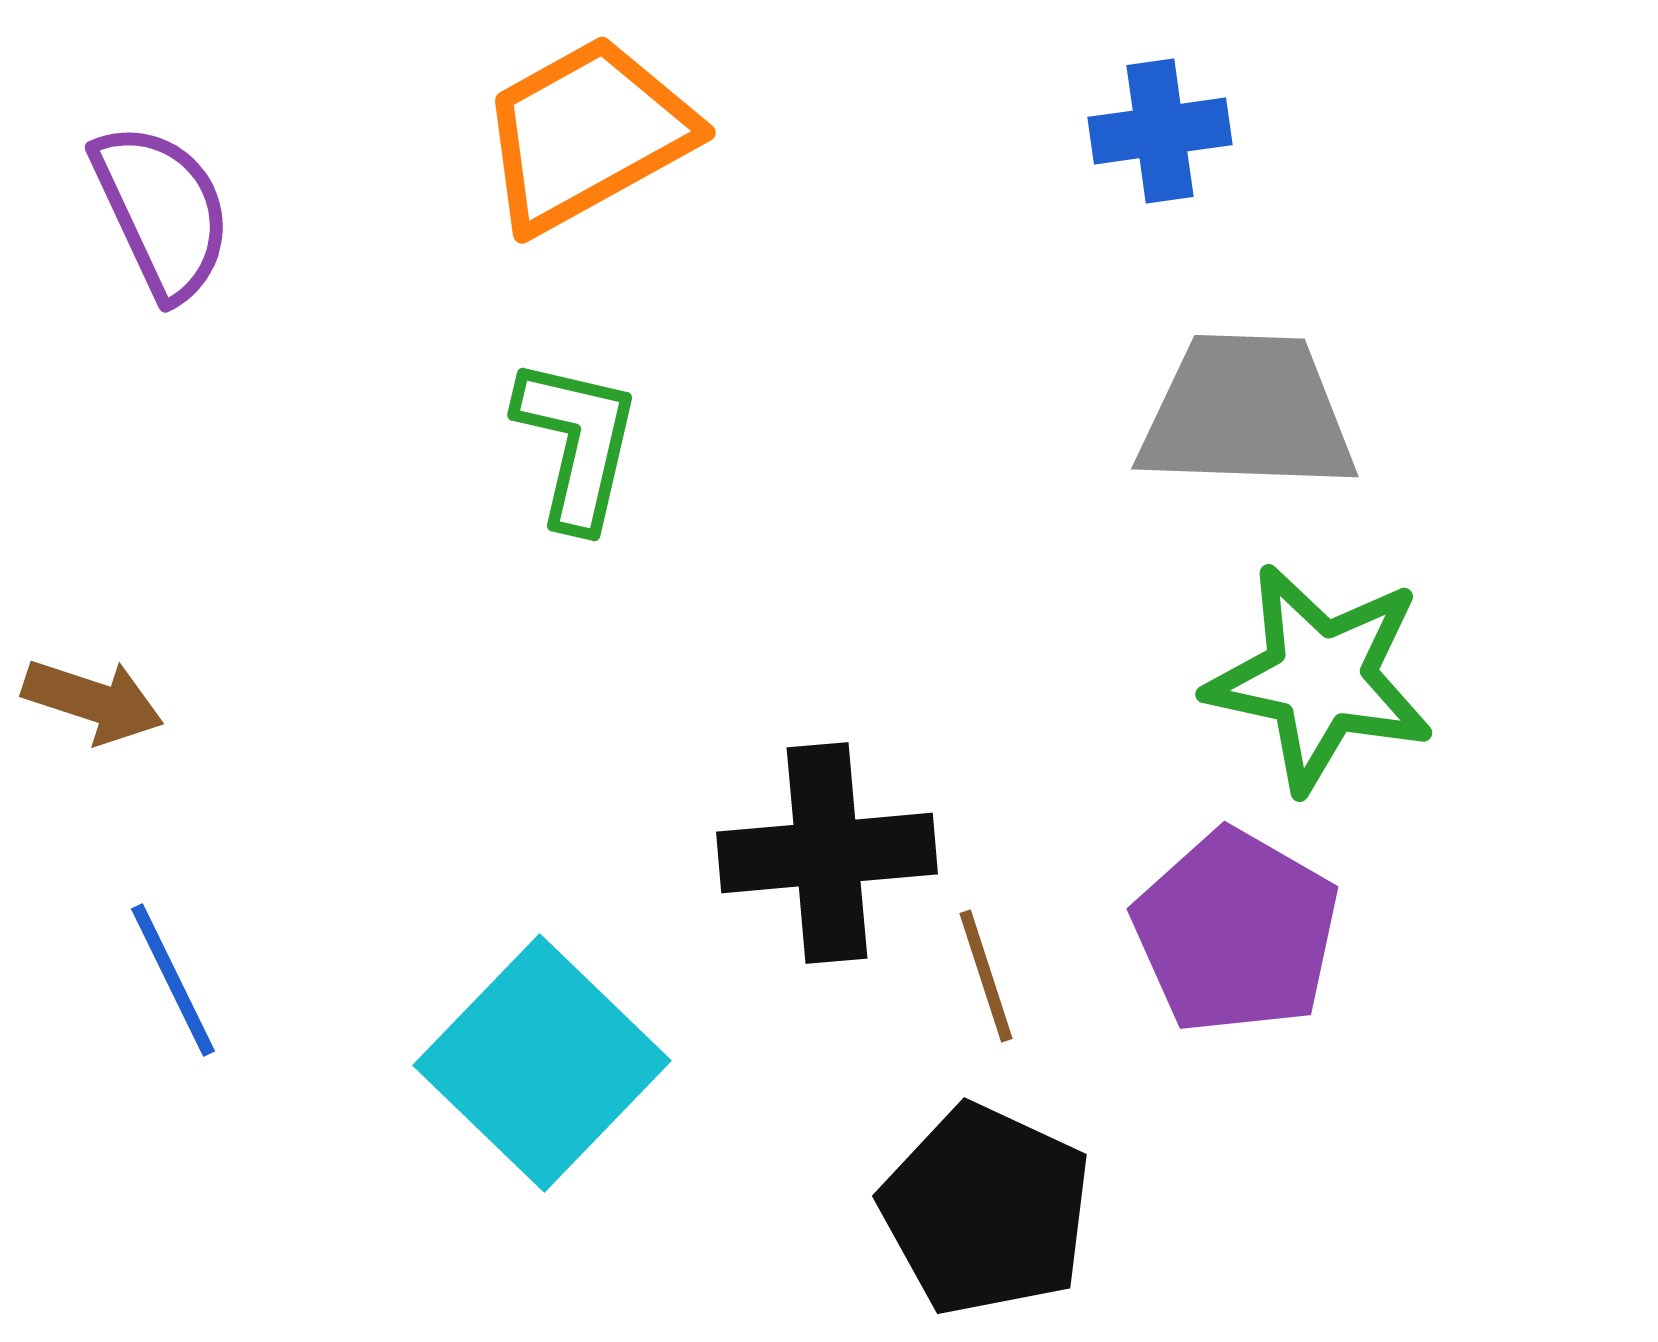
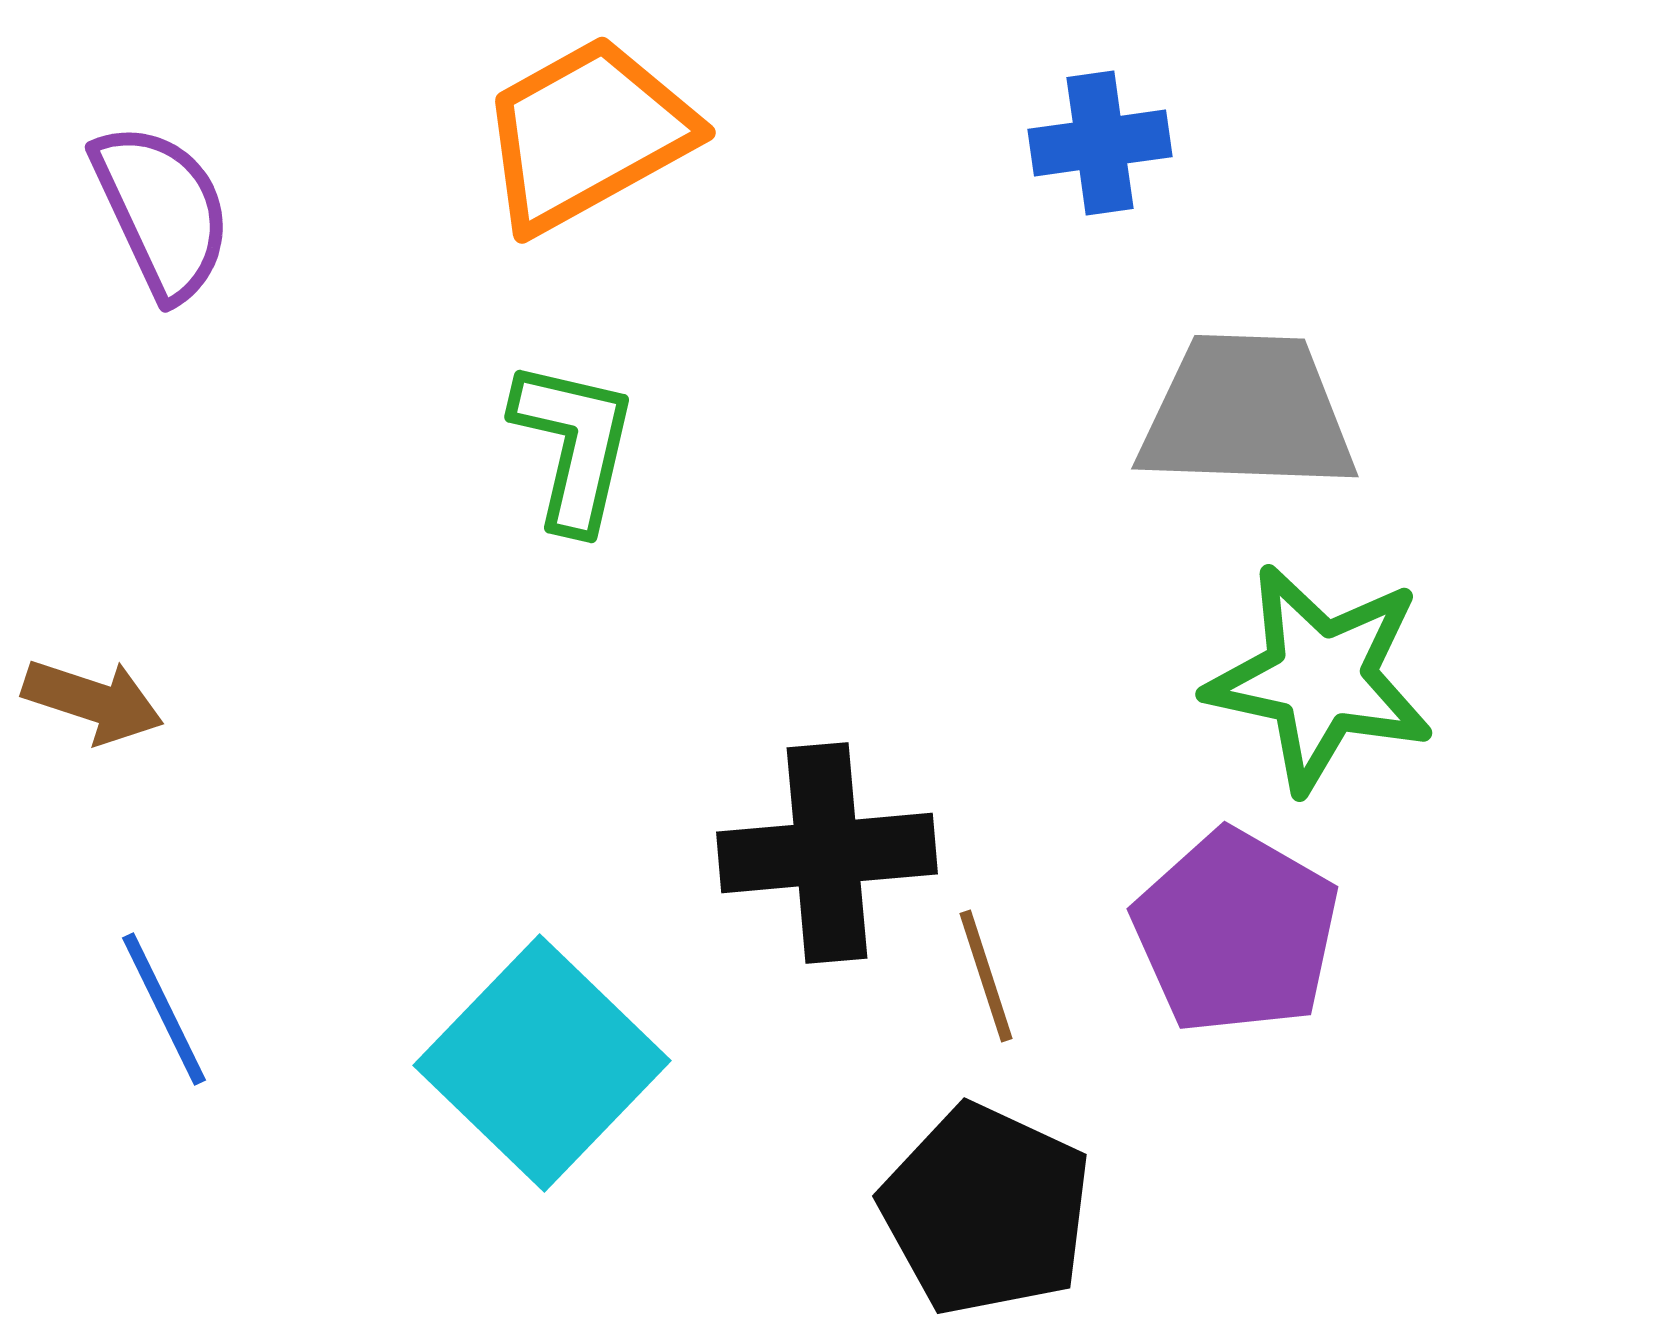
blue cross: moved 60 px left, 12 px down
green L-shape: moved 3 px left, 2 px down
blue line: moved 9 px left, 29 px down
